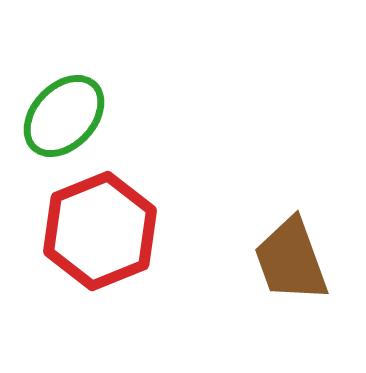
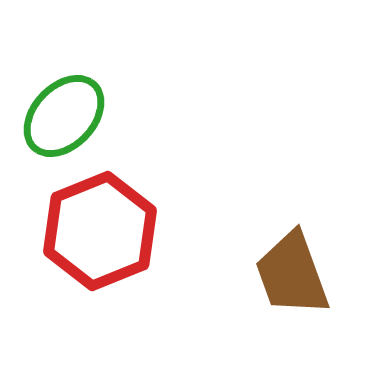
brown trapezoid: moved 1 px right, 14 px down
